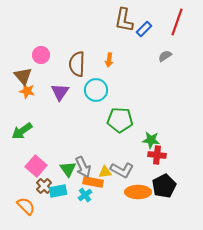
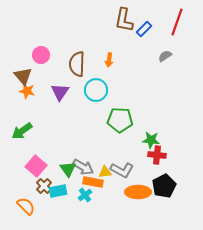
gray arrow: rotated 35 degrees counterclockwise
